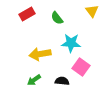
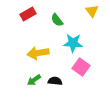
red rectangle: moved 1 px right
green semicircle: moved 2 px down
cyan star: moved 2 px right
yellow arrow: moved 2 px left, 1 px up
black semicircle: moved 7 px left
